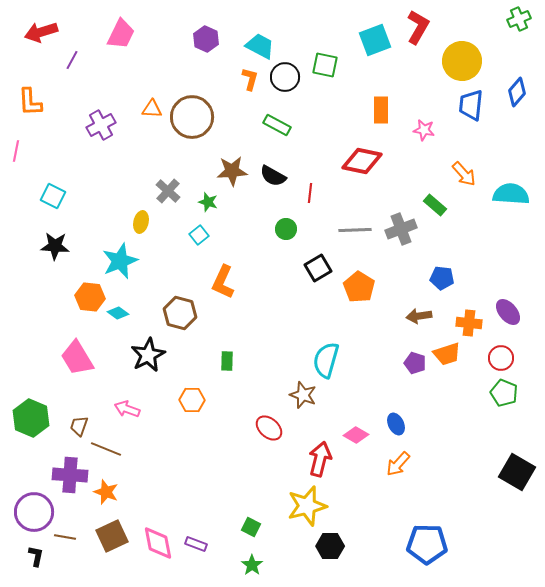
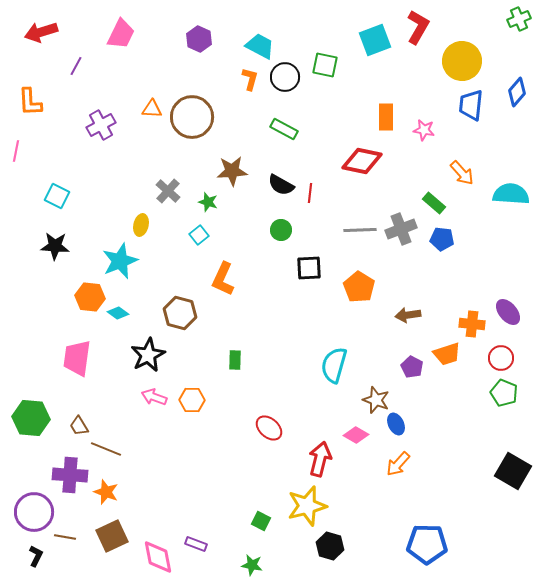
purple hexagon at (206, 39): moved 7 px left
purple line at (72, 60): moved 4 px right, 6 px down
orange rectangle at (381, 110): moved 5 px right, 7 px down
green rectangle at (277, 125): moved 7 px right, 4 px down
orange arrow at (464, 174): moved 2 px left, 1 px up
black semicircle at (273, 176): moved 8 px right, 9 px down
cyan square at (53, 196): moved 4 px right
green rectangle at (435, 205): moved 1 px left, 2 px up
yellow ellipse at (141, 222): moved 3 px down
green circle at (286, 229): moved 5 px left, 1 px down
gray line at (355, 230): moved 5 px right
black square at (318, 268): moved 9 px left; rotated 28 degrees clockwise
blue pentagon at (442, 278): moved 39 px up
orange L-shape at (223, 282): moved 3 px up
brown arrow at (419, 316): moved 11 px left, 1 px up
orange cross at (469, 323): moved 3 px right, 1 px down
pink trapezoid at (77, 358): rotated 39 degrees clockwise
cyan semicircle at (326, 360): moved 8 px right, 5 px down
green rectangle at (227, 361): moved 8 px right, 1 px up
purple pentagon at (415, 363): moved 3 px left, 4 px down; rotated 10 degrees clockwise
brown star at (303, 395): moved 73 px right, 5 px down
pink arrow at (127, 409): moved 27 px right, 12 px up
green hexagon at (31, 418): rotated 18 degrees counterclockwise
brown trapezoid at (79, 426): rotated 50 degrees counterclockwise
black square at (517, 472): moved 4 px left, 1 px up
green square at (251, 527): moved 10 px right, 6 px up
pink diamond at (158, 543): moved 14 px down
black hexagon at (330, 546): rotated 16 degrees clockwise
black L-shape at (36, 556): rotated 15 degrees clockwise
green star at (252, 565): rotated 25 degrees counterclockwise
